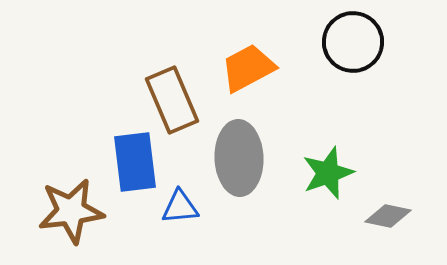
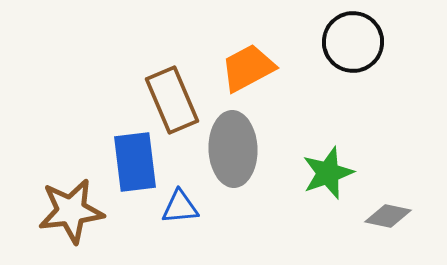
gray ellipse: moved 6 px left, 9 px up
